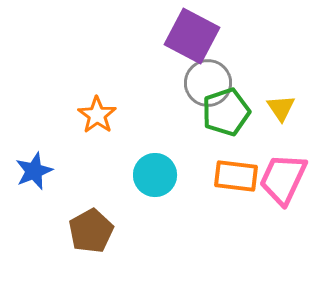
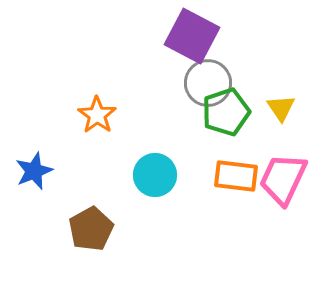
brown pentagon: moved 2 px up
